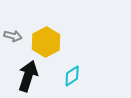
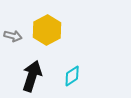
yellow hexagon: moved 1 px right, 12 px up
black arrow: moved 4 px right
